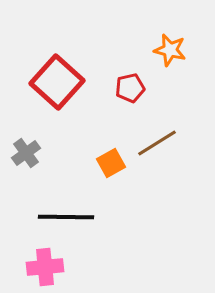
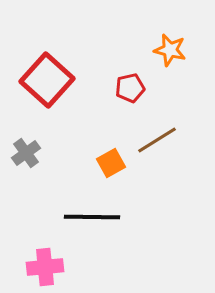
red square: moved 10 px left, 2 px up
brown line: moved 3 px up
black line: moved 26 px right
